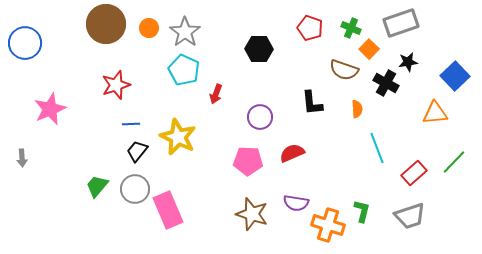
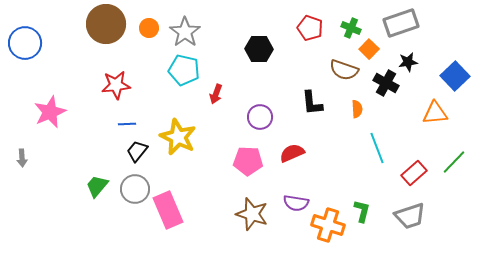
cyan pentagon: rotated 12 degrees counterclockwise
red star: rotated 12 degrees clockwise
pink star: moved 3 px down
blue line: moved 4 px left
